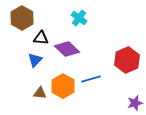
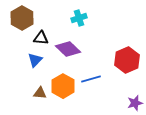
cyan cross: rotated 35 degrees clockwise
purple diamond: moved 1 px right
